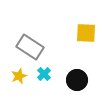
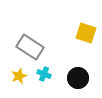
yellow square: rotated 15 degrees clockwise
cyan cross: rotated 24 degrees counterclockwise
black circle: moved 1 px right, 2 px up
